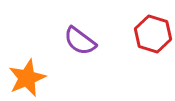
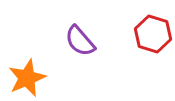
purple semicircle: rotated 12 degrees clockwise
